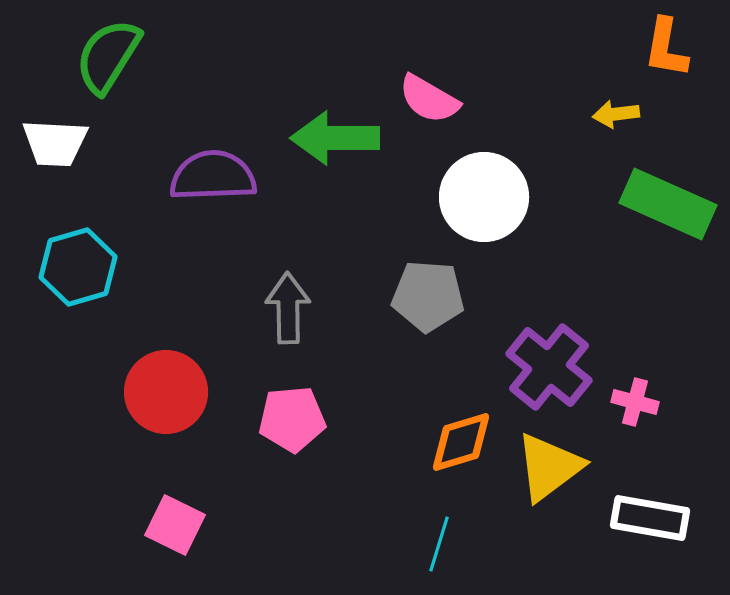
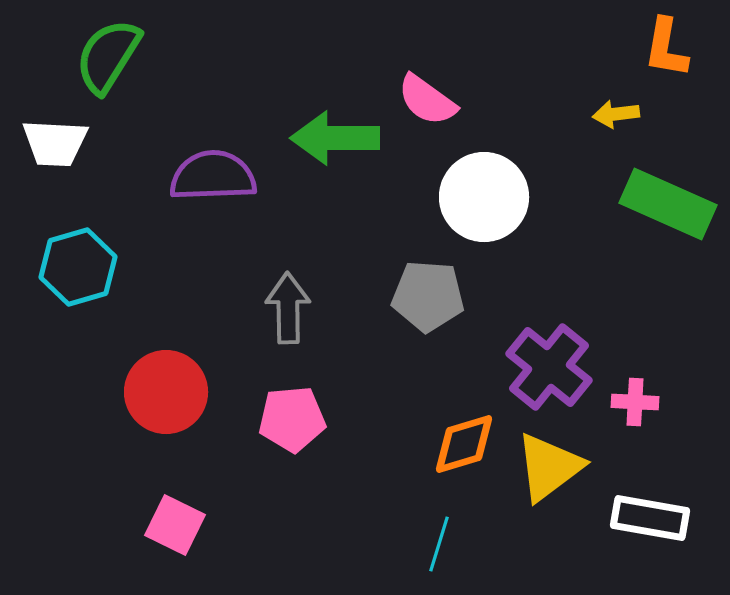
pink semicircle: moved 2 px left, 1 px down; rotated 6 degrees clockwise
pink cross: rotated 12 degrees counterclockwise
orange diamond: moved 3 px right, 2 px down
